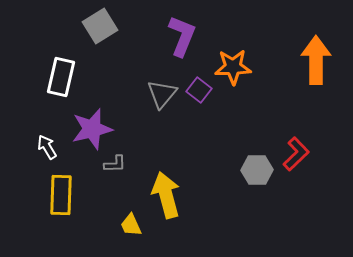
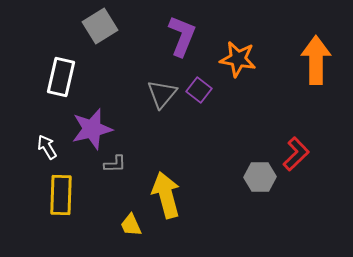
orange star: moved 5 px right, 8 px up; rotated 12 degrees clockwise
gray hexagon: moved 3 px right, 7 px down
